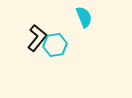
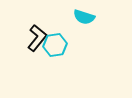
cyan semicircle: rotated 130 degrees clockwise
